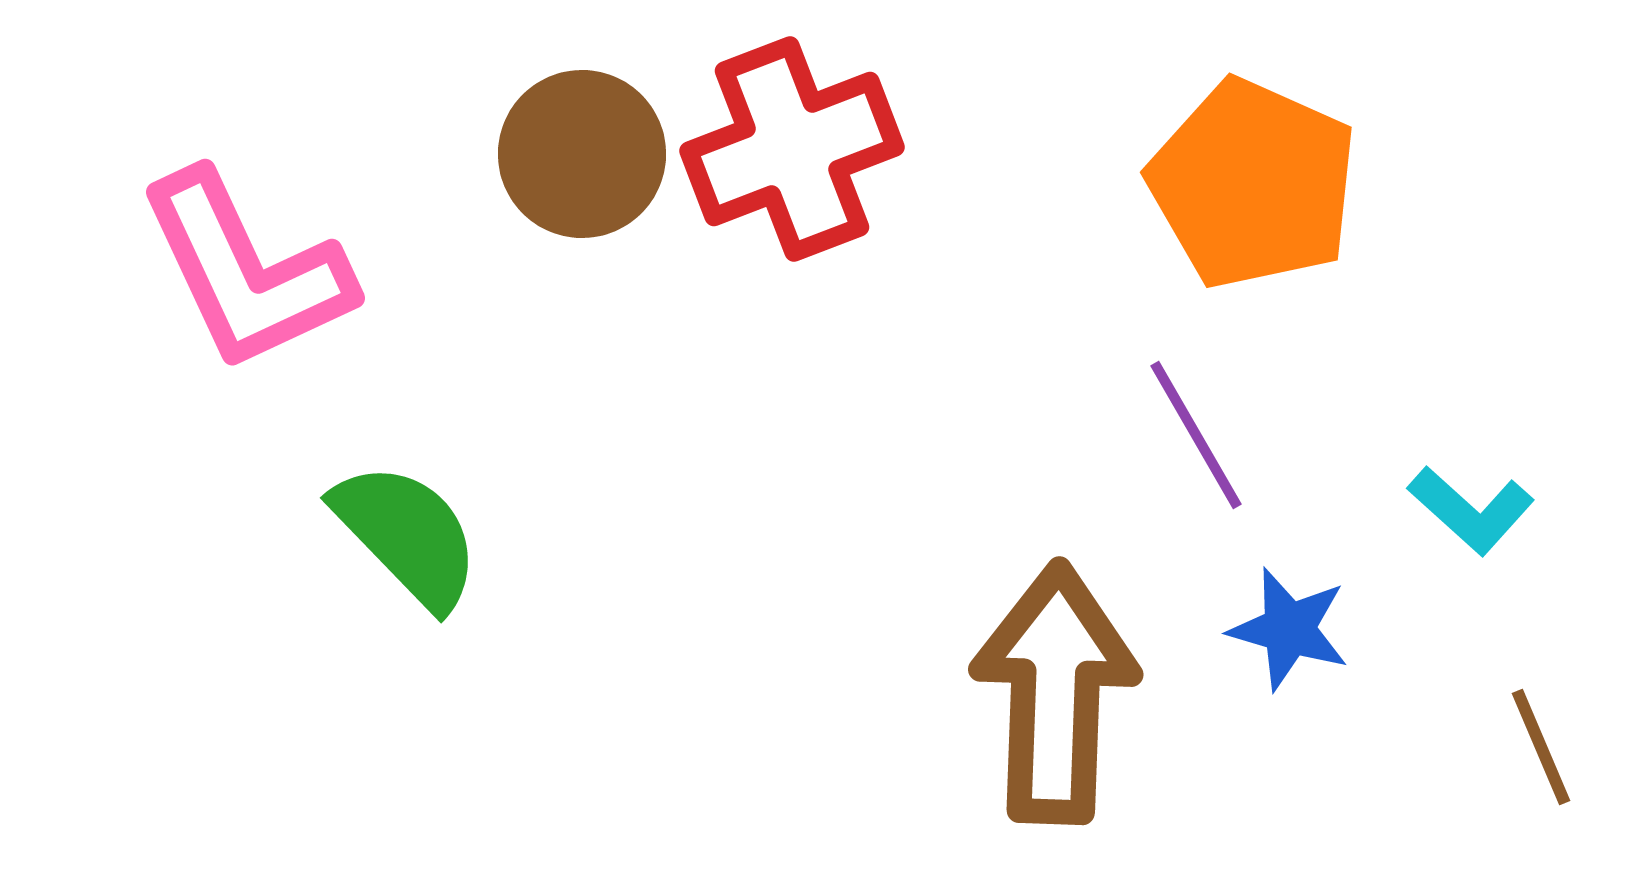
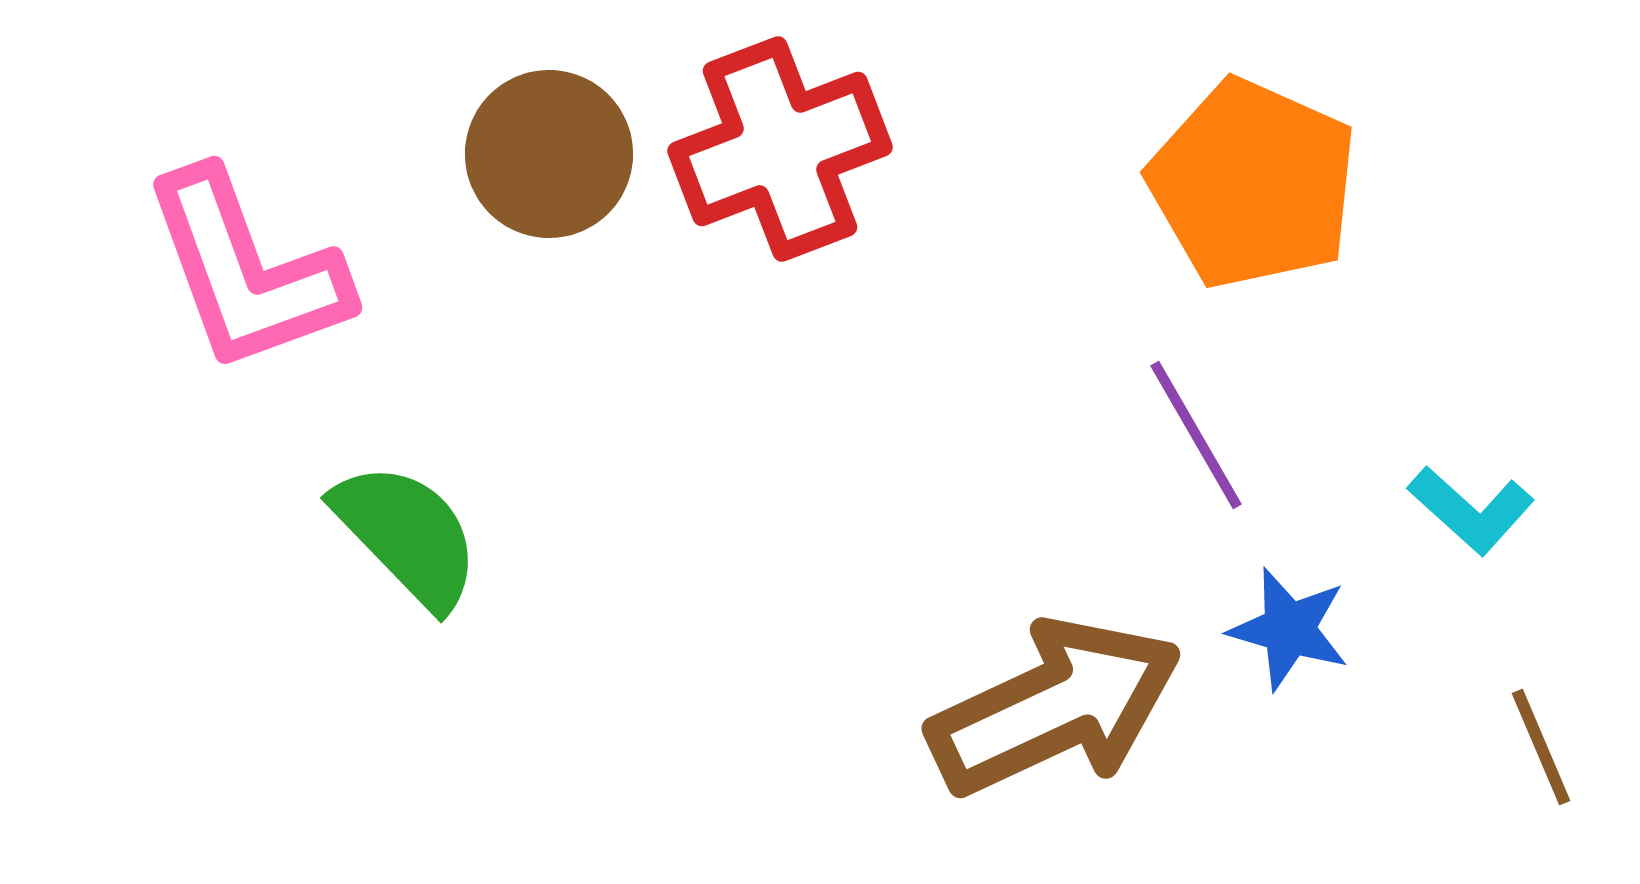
red cross: moved 12 px left
brown circle: moved 33 px left
pink L-shape: rotated 5 degrees clockwise
brown arrow: moved 14 px down; rotated 63 degrees clockwise
